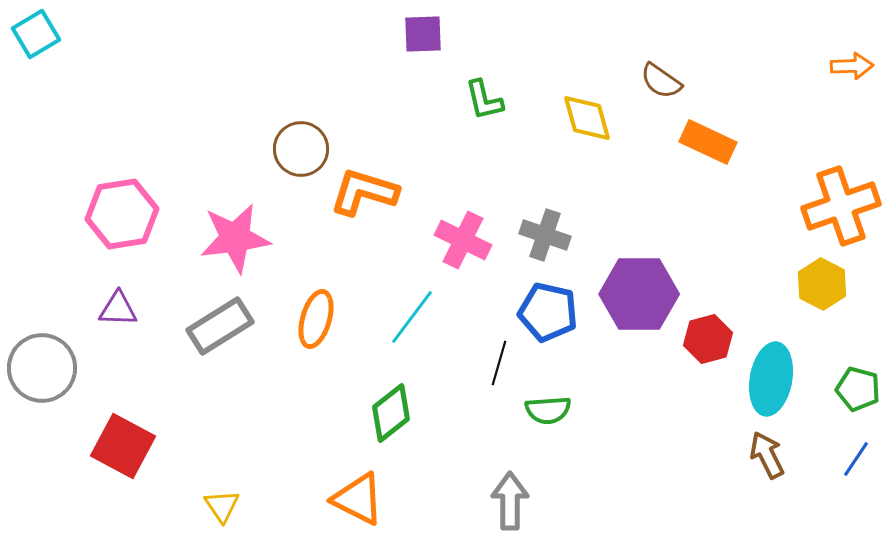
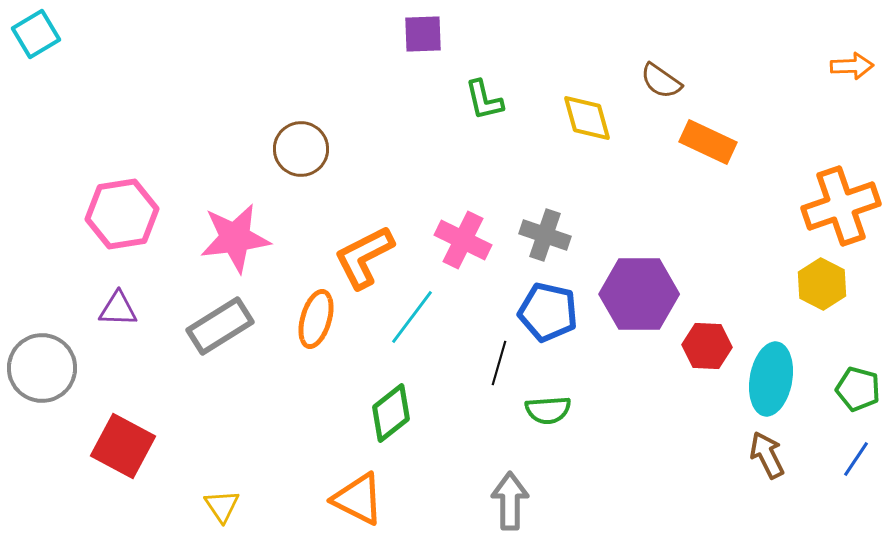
orange L-shape: moved 65 px down; rotated 44 degrees counterclockwise
red hexagon: moved 1 px left, 7 px down; rotated 18 degrees clockwise
